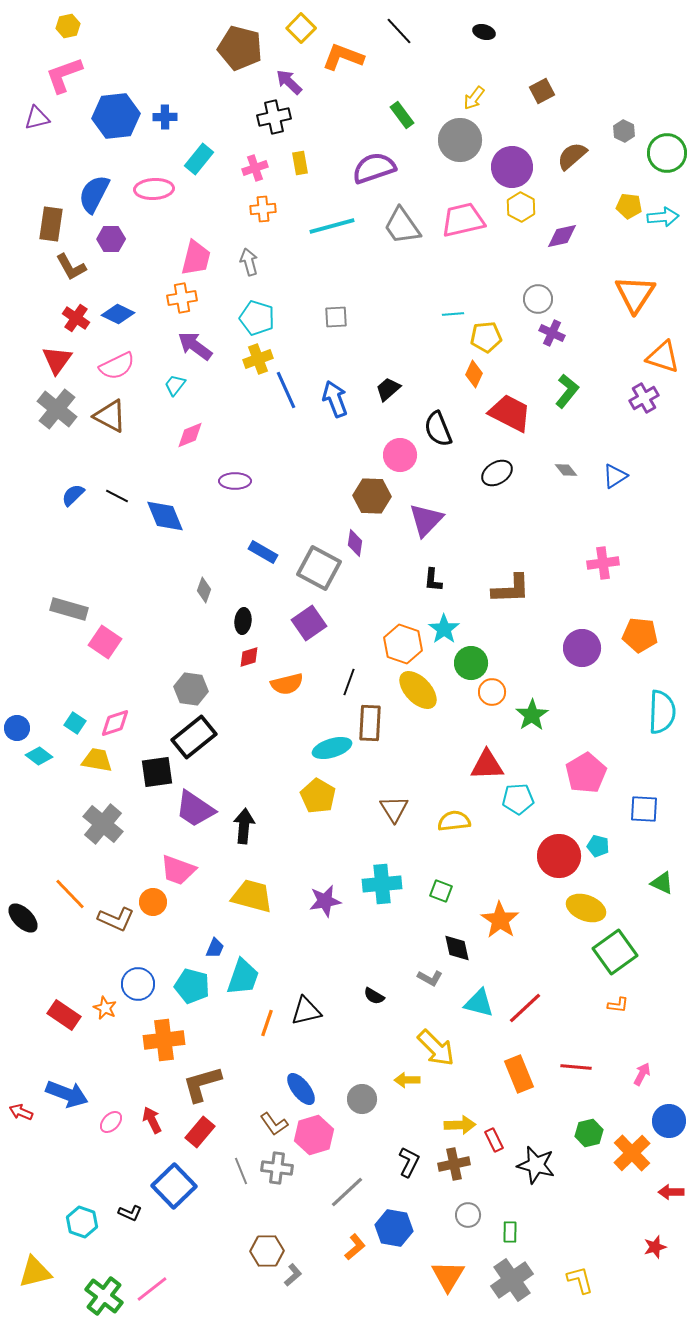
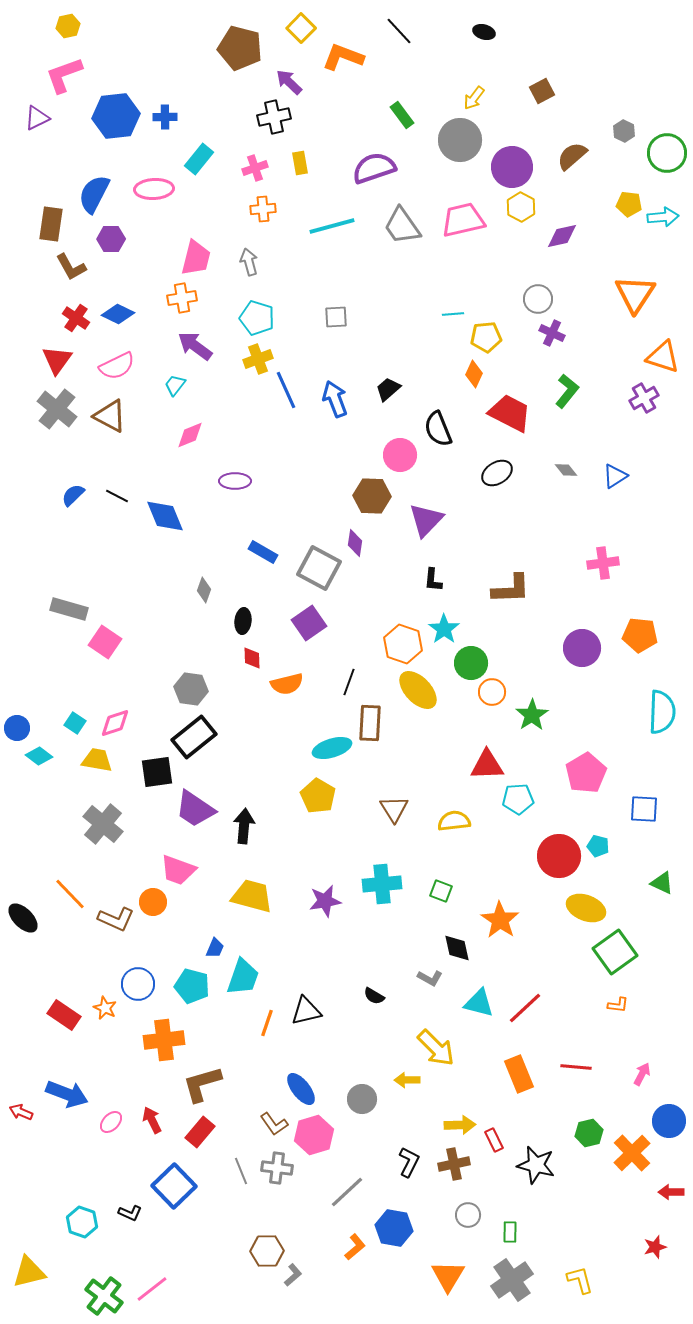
purple triangle at (37, 118): rotated 12 degrees counterclockwise
yellow pentagon at (629, 206): moved 2 px up
red diamond at (249, 657): moved 3 px right, 1 px down; rotated 75 degrees counterclockwise
yellow triangle at (35, 1272): moved 6 px left
